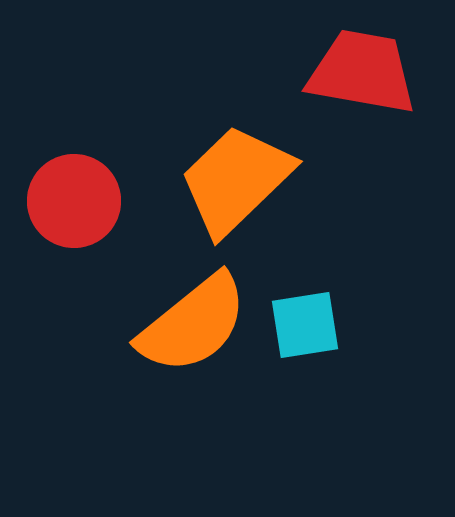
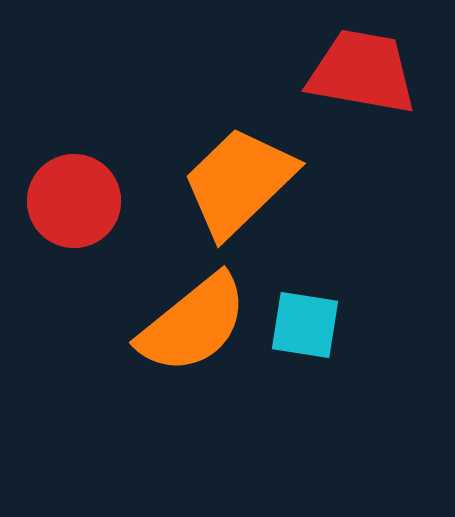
orange trapezoid: moved 3 px right, 2 px down
cyan square: rotated 18 degrees clockwise
